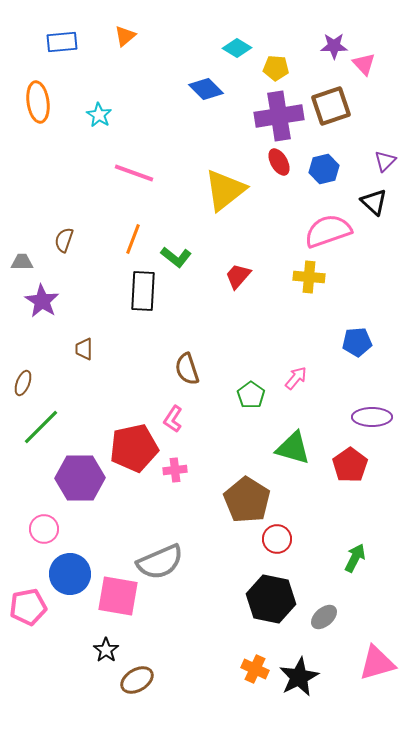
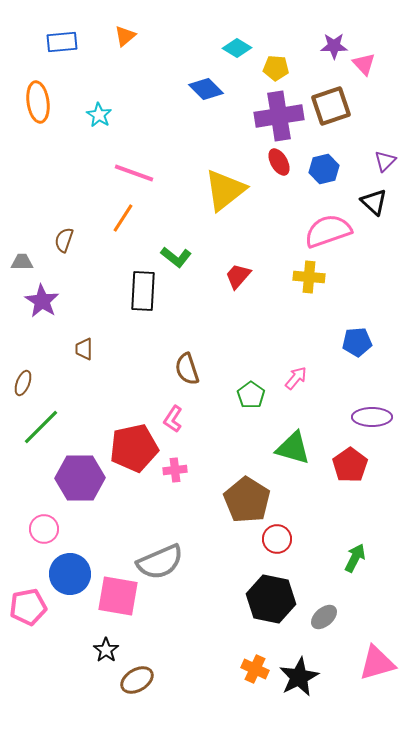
orange line at (133, 239): moved 10 px left, 21 px up; rotated 12 degrees clockwise
